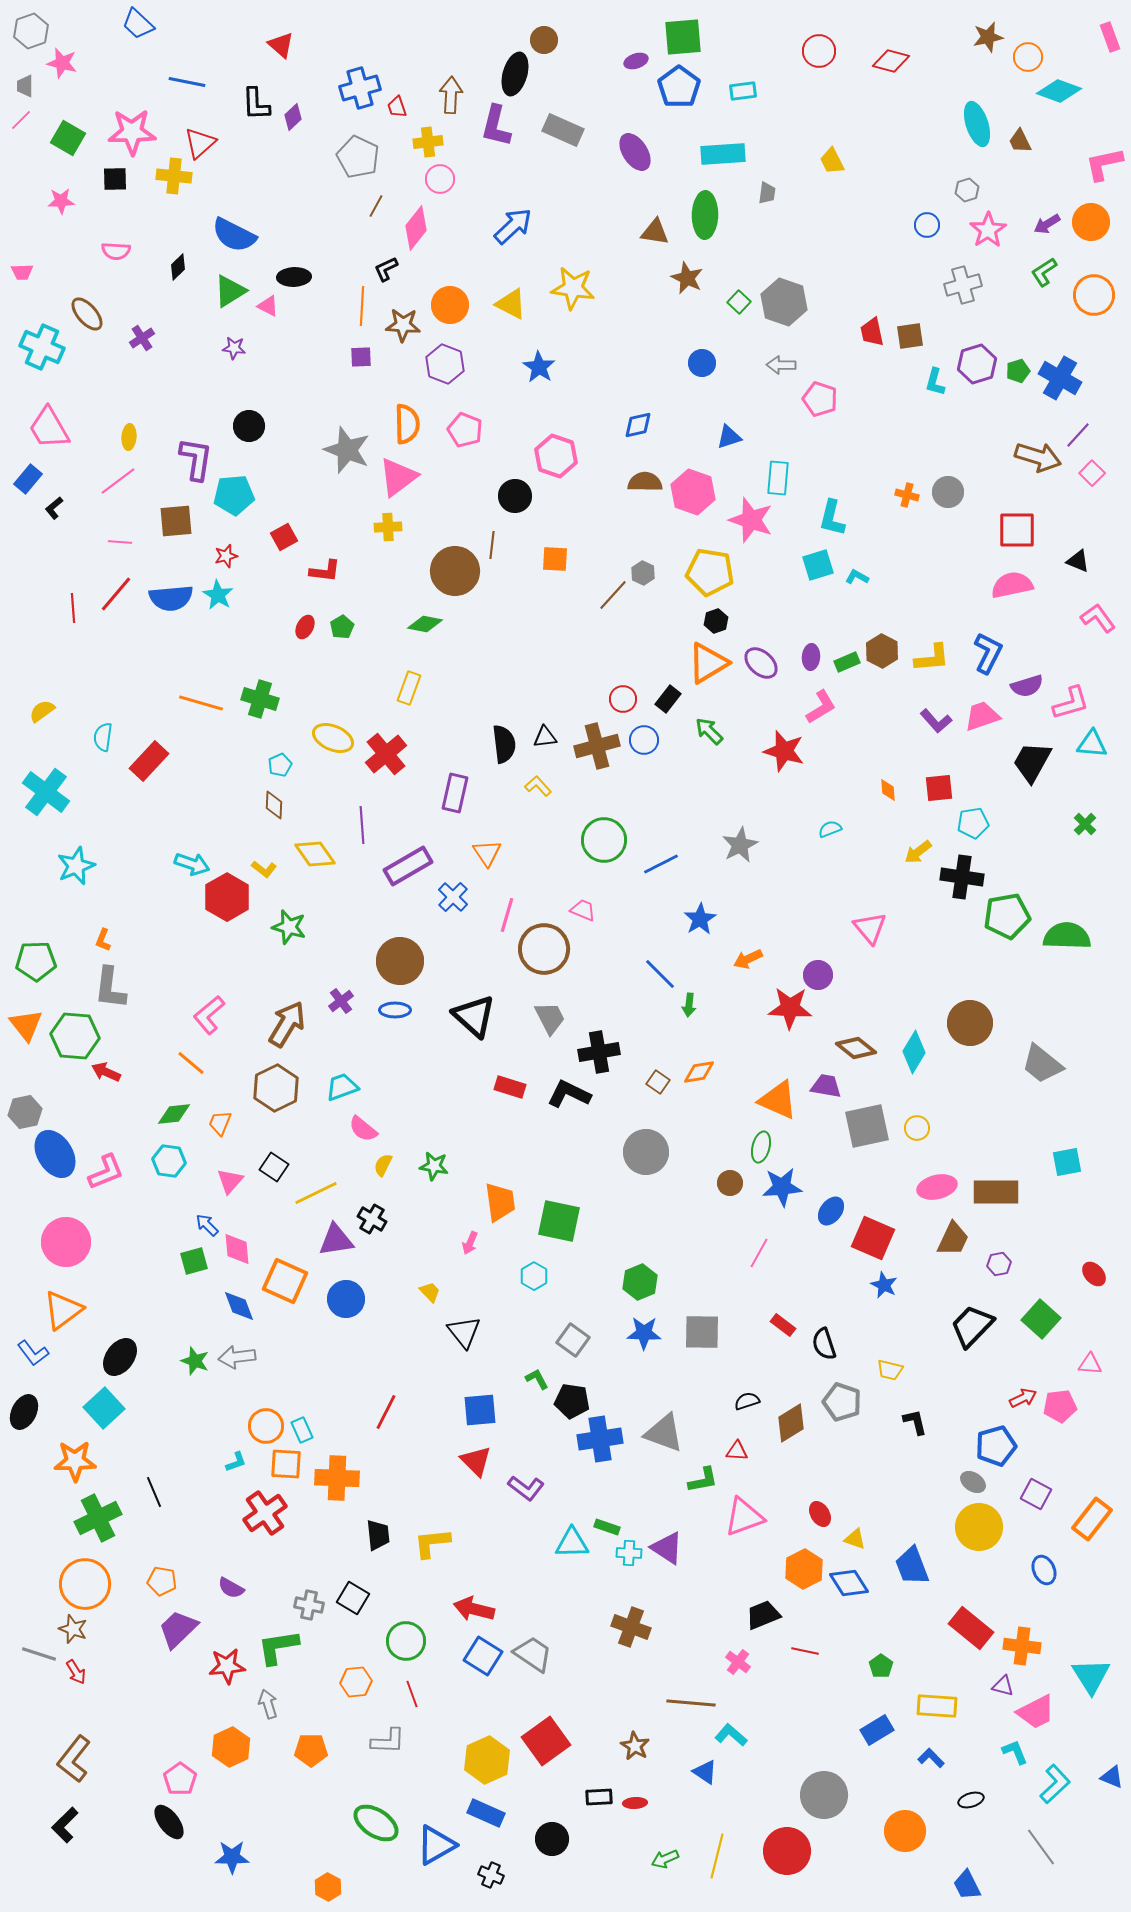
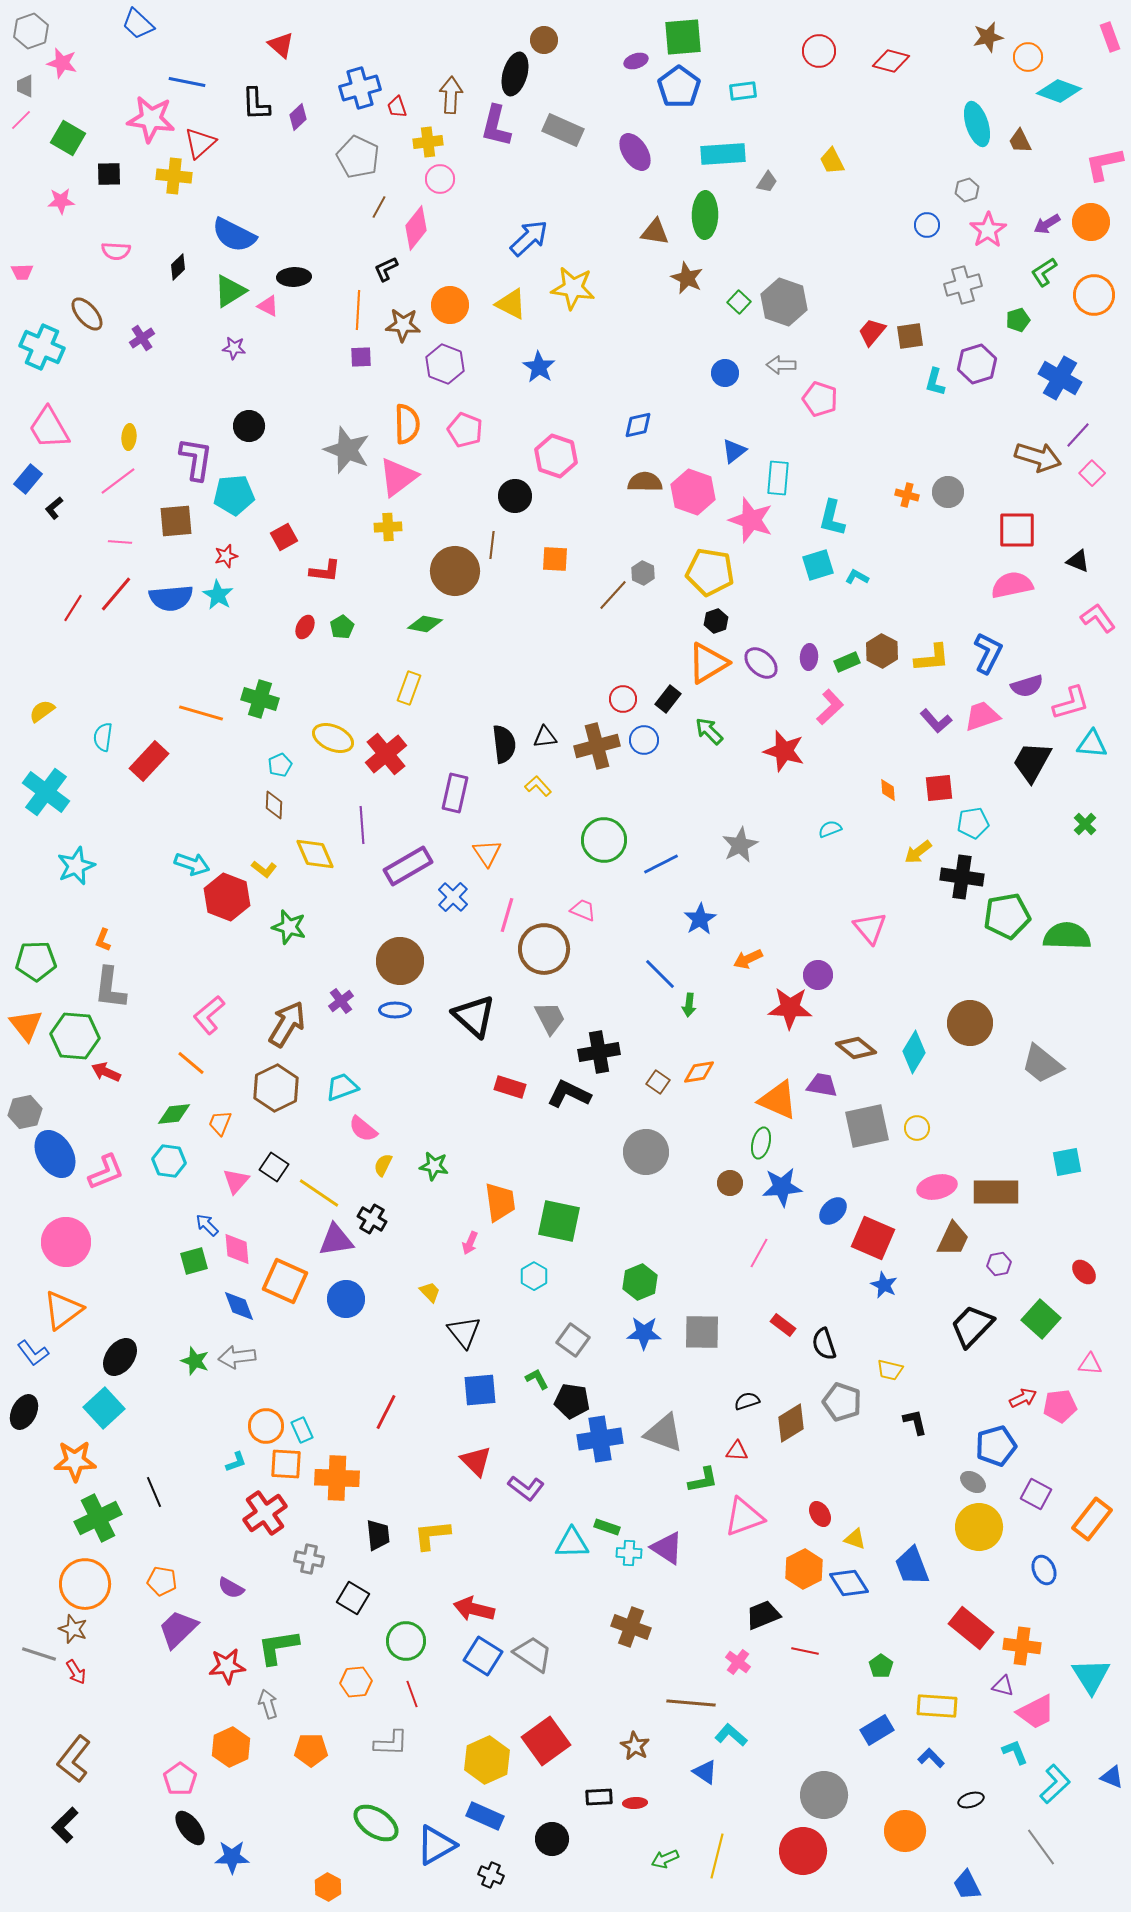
purple diamond at (293, 117): moved 5 px right
pink star at (132, 132): moved 19 px right, 13 px up; rotated 9 degrees clockwise
black square at (115, 179): moved 6 px left, 5 px up
gray trapezoid at (767, 193): moved 11 px up; rotated 25 degrees clockwise
brown line at (376, 206): moved 3 px right, 1 px down
blue arrow at (513, 226): moved 16 px right, 12 px down
orange line at (362, 306): moved 4 px left, 4 px down
red trapezoid at (872, 332): rotated 52 degrees clockwise
blue circle at (702, 363): moved 23 px right, 10 px down
green pentagon at (1018, 371): moved 51 px up
blue triangle at (729, 437): moved 5 px right, 14 px down; rotated 20 degrees counterclockwise
red line at (73, 608): rotated 36 degrees clockwise
purple ellipse at (811, 657): moved 2 px left
orange line at (201, 703): moved 10 px down
pink L-shape at (821, 707): moved 9 px right; rotated 12 degrees counterclockwise
yellow diamond at (315, 854): rotated 12 degrees clockwise
red hexagon at (227, 897): rotated 9 degrees counterclockwise
purple trapezoid at (826, 1086): moved 4 px left, 1 px up
green ellipse at (761, 1147): moved 4 px up
pink triangle at (230, 1181): moved 6 px right
yellow line at (316, 1193): moved 3 px right; rotated 60 degrees clockwise
blue ellipse at (831, 1211): moved 2 px right; rotated 8 degrees clockwise
red ellipse at (1094, 1274): moved 10 px left, 2 px up
blue square at (480, 1410): moved 20 px up
yellow L-shape at (432, 1543): moved 8 px up
gray cross at (309, 1605): moved 46 px up
gray L-shape at (388, 1741): moved 3 px right, 2 px down
blue rectangle at (486, 1813): moved 1 px left, 3 px down
black ellipse at (169, 1822): moved 21 px right, 6 px down
red circle at (787, 1851): moved 16 px right
